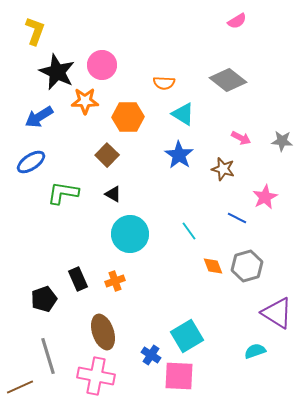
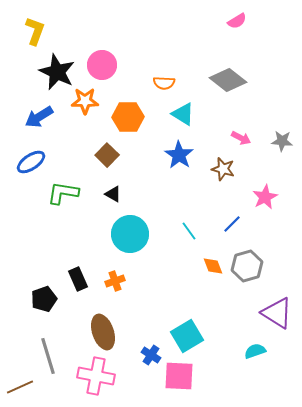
blue line: moved 5 px left, 6 px down; rotated 72 degrees counterclockwise
